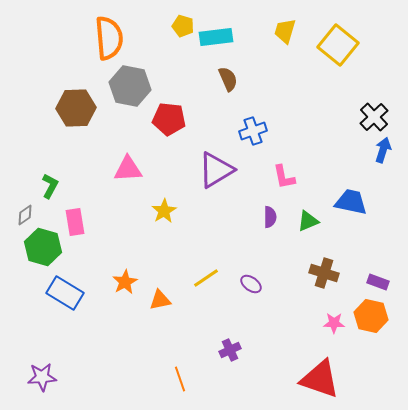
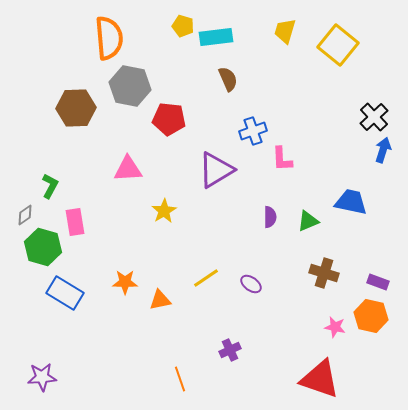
pink L-shape: moved 2 px left, 18 px up; rotated 8 degrees clockwise
orange star: rotated 30 degrees clockwise
pink star: moved 1 px right, 4 px down; rotated 10 degrees clockwise
